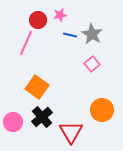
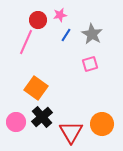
blue line: moved 4 px left; rotated 72 degrees counterclockwise
pink line: moved 1 px up
pink square: moved 2 px left; rotated 21 degrees clockwise
orange square: moved 1 px left, 1 px down
orange circle: moved 14 px down
pink circle: moved 3 px right
